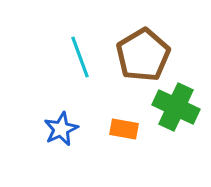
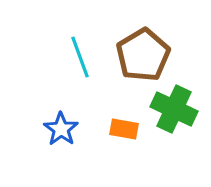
green cross: moved 2 px left, 2 px down
blue star: rotated 12 degrees counterclockwise
